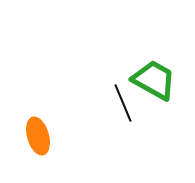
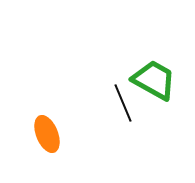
orange ellipse: moved 9 px right, 2 px up; rotated 6 degrees counterclockwise
